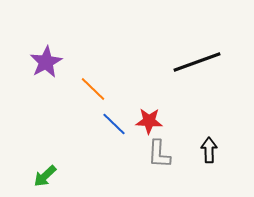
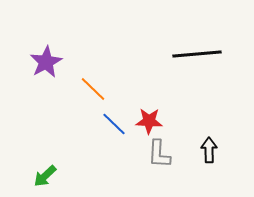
black line: moved 8 px up; rotated 15 degrees clockwise
